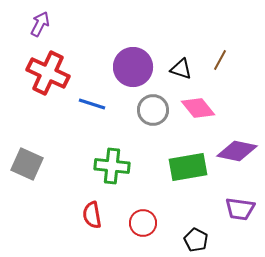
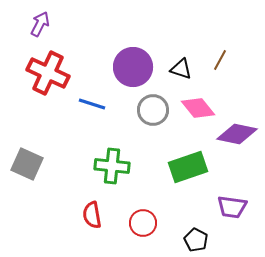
purple diamond: moved 17 px up
green rectangle: rotated 9 degrees counterclockwise
purple trapezoid: moved 8 px left, 2 px up
